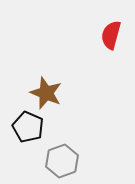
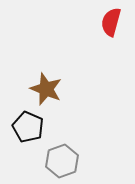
red semicircle: moved 13 px up
brown star: moved 4 px up
